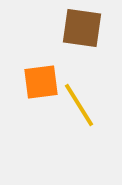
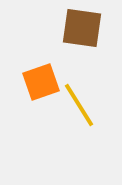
orange square: rotated 12 degrees counterclockwise
